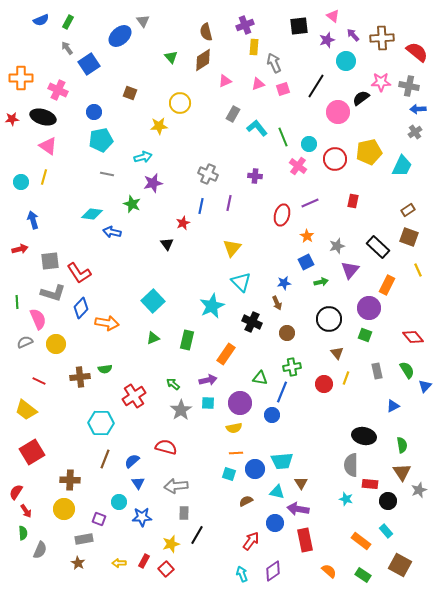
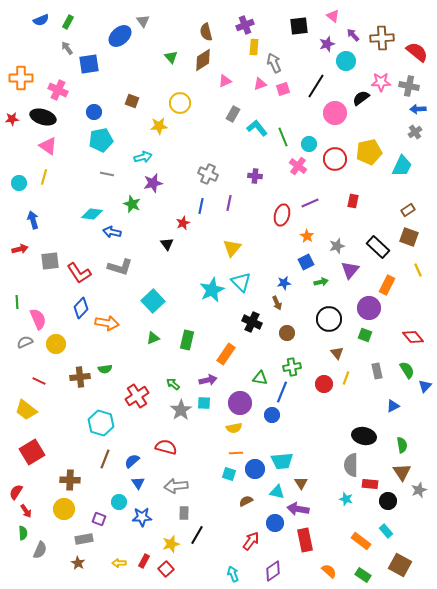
purple star at (327, 40): moved 4 px down
blue square at (89, 64): rotated 25 degrees clockwise
pink triangle at (258, 84): moved 2 px right
brown square at (130, 93): moved 2 px right, 8 px down
pink circle at (338, 112): moved 3 px left, 1 px down
cyan circle at (21, 182): moved 2 px left, 1 px down
gray L-shape at (53, 293): moved 67 px right, 26 px up
cyan star at (212, 306): moved 16 px up
red cross at (134, 396): moved 3 px right
cyan square at (208, 403): moved 4 px left
cyan hexagon at (101, 423): rotated 15 degrees clockwise
cyan arrow at (242, 574): moved 9 px left
